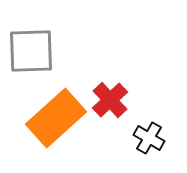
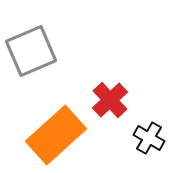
gray square: rotated 21 degrees counterclockwise
orange rectangle: moved 17 px down
